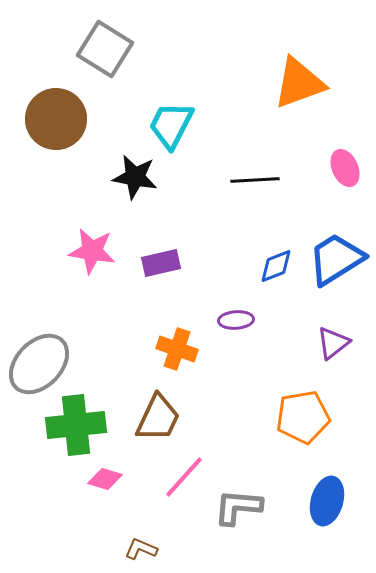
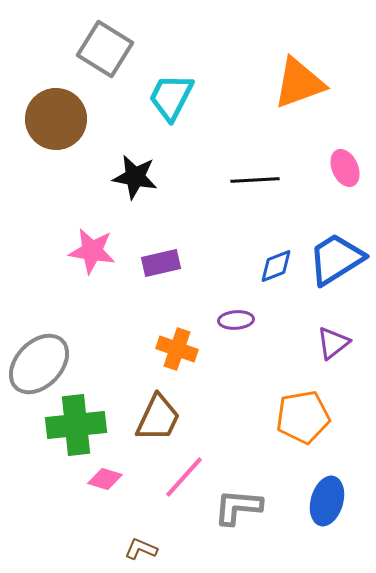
cyan trapezoid: moved 28 px up
